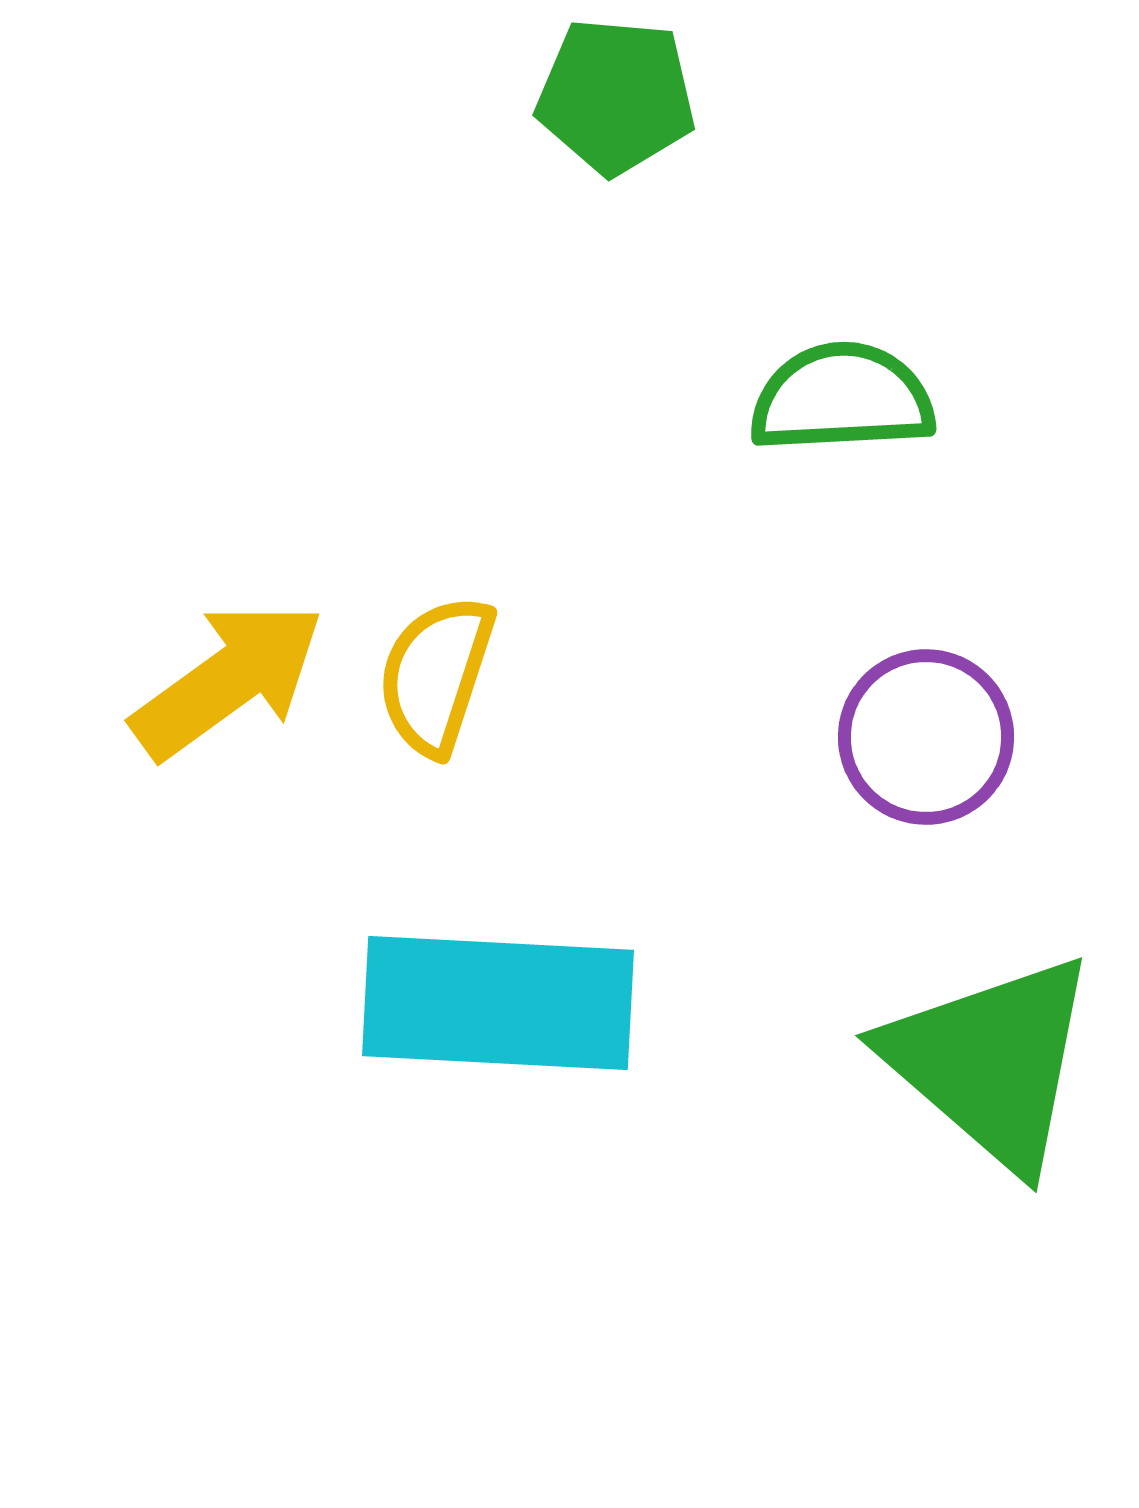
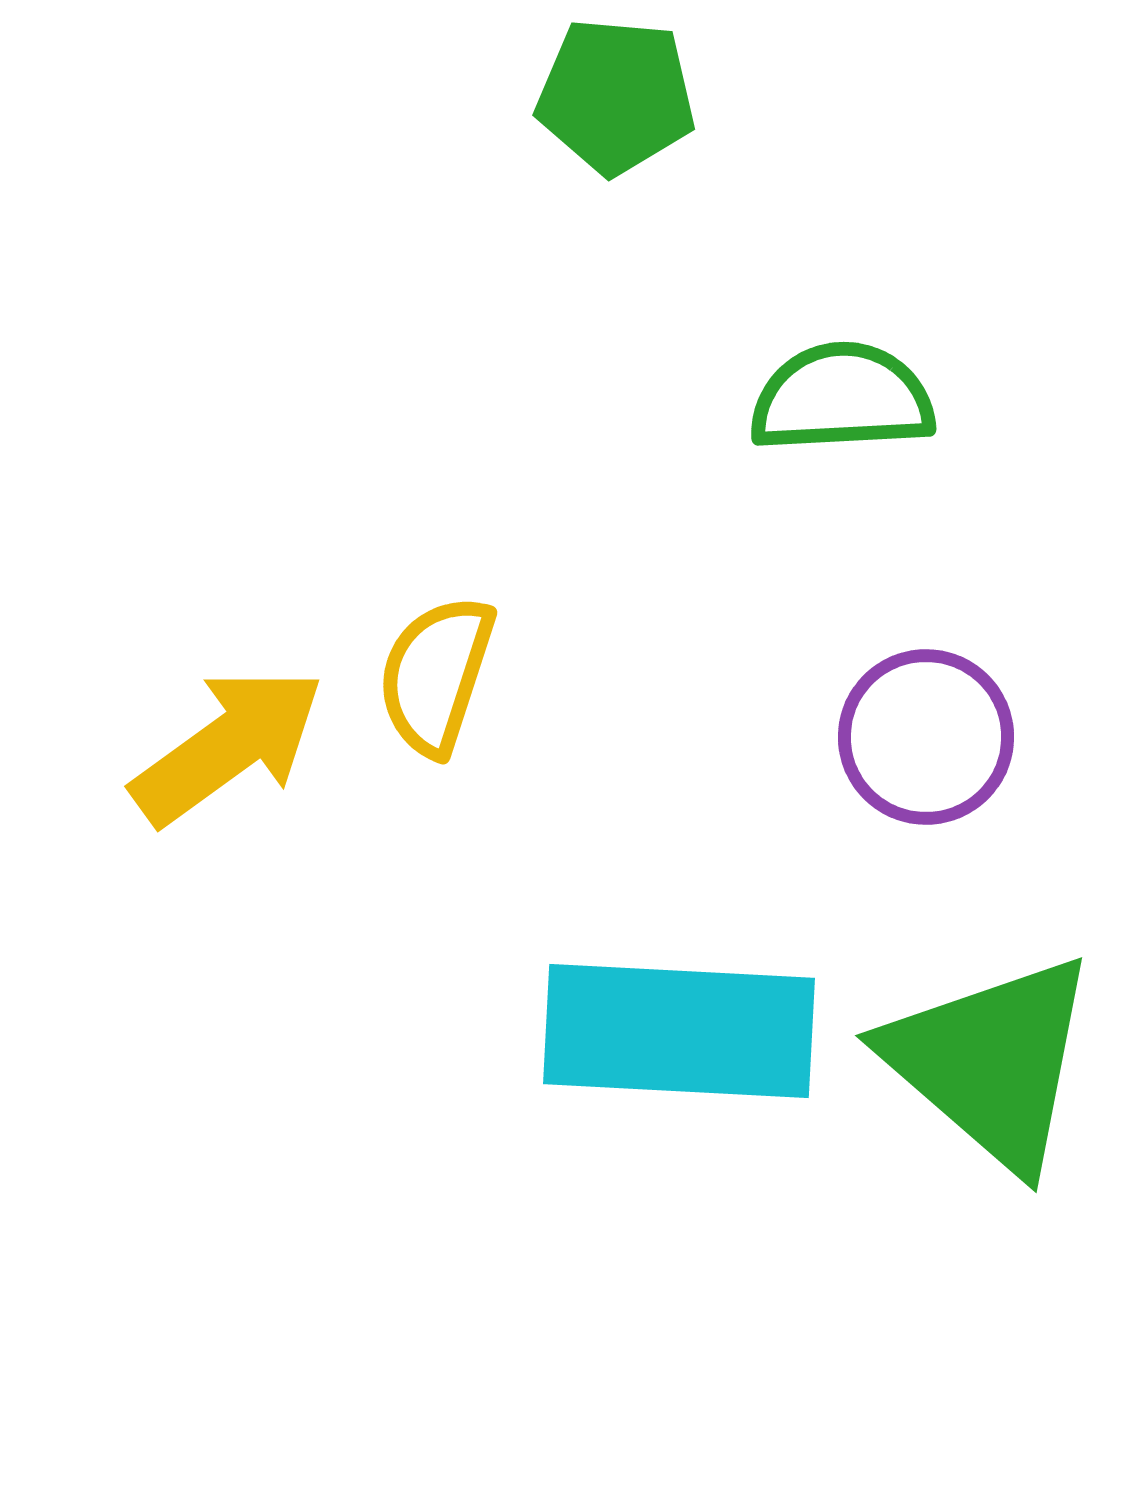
yellow arrow: moved 66 px down
cyan rectangle: moved 181 px right, 28 px down
